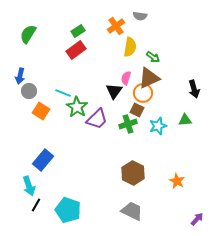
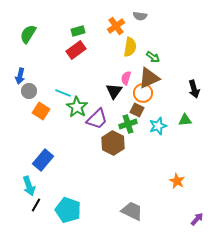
green rectangle: rotated 16 degrees clockwise
brown hexagon: moved 20 px left, 30 px up
